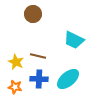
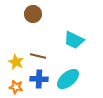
orange star: moved 1 px right
